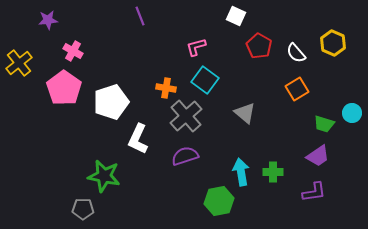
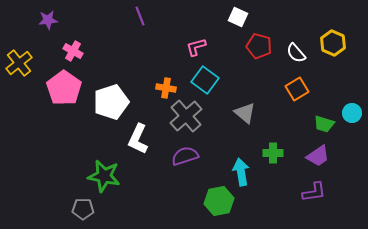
white square: moved 2 px right, 1 px down
red pentagon: rotated 15 degrees counterclockwise
green cross: moved 19 px up
